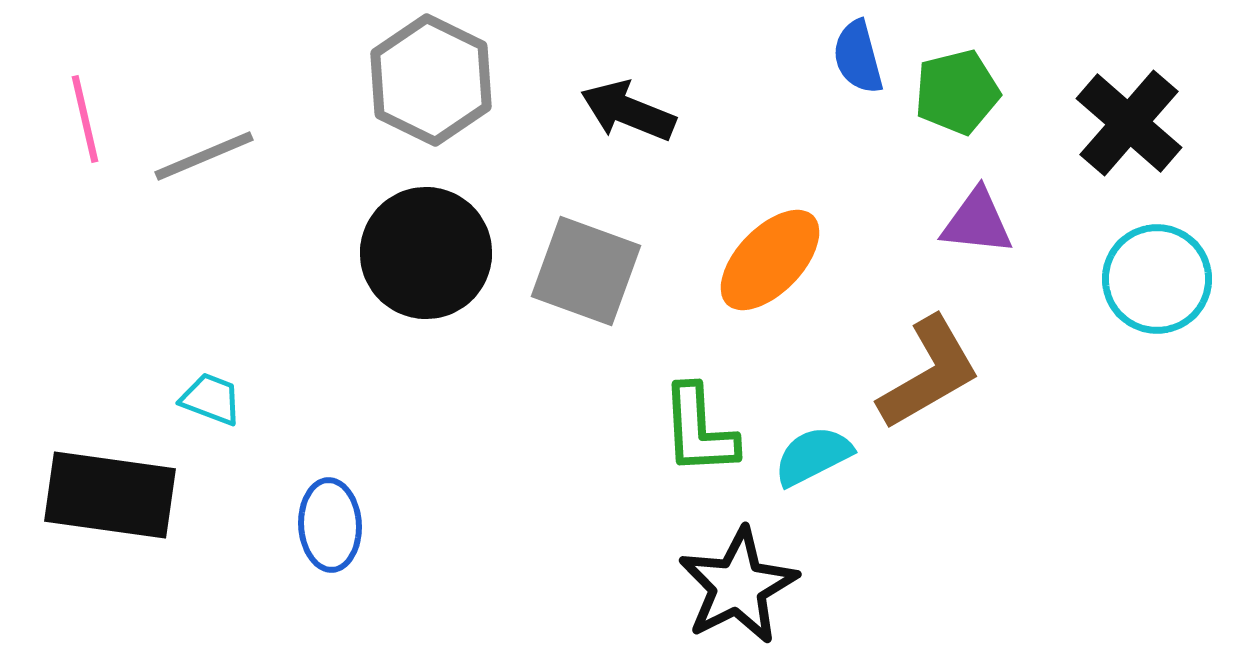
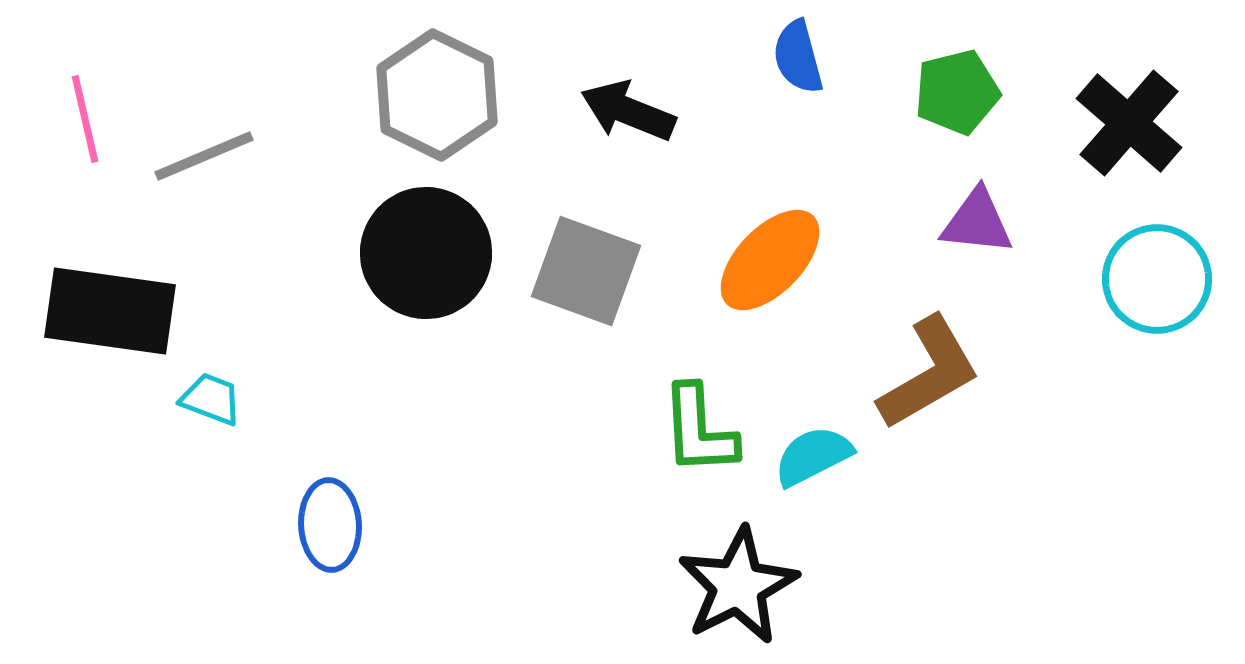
blue semicircle: moved 60 px left
gray hexagon: moved 6 px right, 15 px down
black rectangle: moved 184 px up
